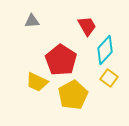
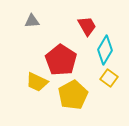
cyan diamond: rotated 12 degrees counterclockwise
